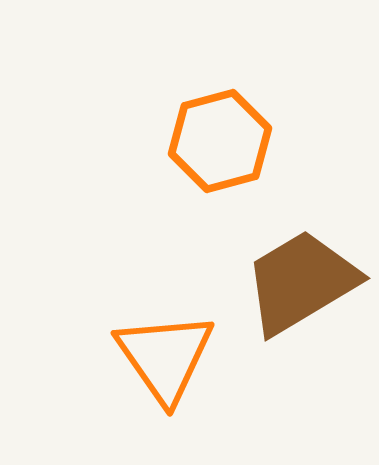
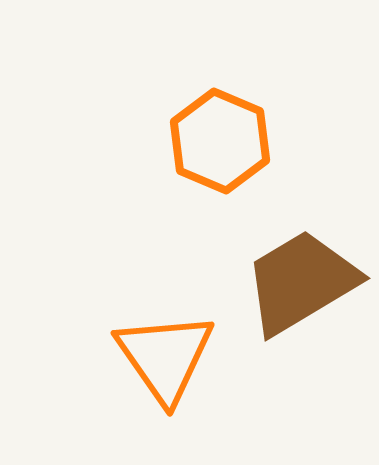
orange hexagon: rotated 22 degrees counterclockwise
